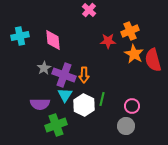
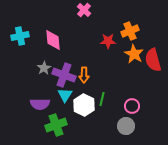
pink cross: moved 5 px left
